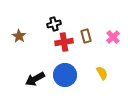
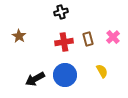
black cross: moved 7 px right, 12 px up
brown rectangle: moved 2 px right, 3 px down
yellow semicircle: moved 2 px up
